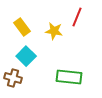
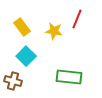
red line: moved 2 px down
brown cross: moved 3 px down
